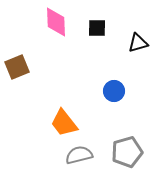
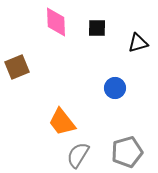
blue circle: moved 1 px right, 3 px up
orange trapezoid: moved 2 px left, 1 px up
gray semicircle: moved 1 px left; rotated 44 degrees counterclockwise
